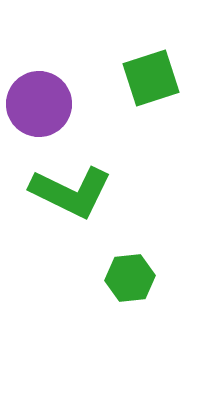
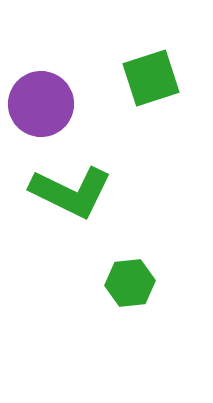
purple circle: moved 2 px right
green hexagon: moved 5 px down
